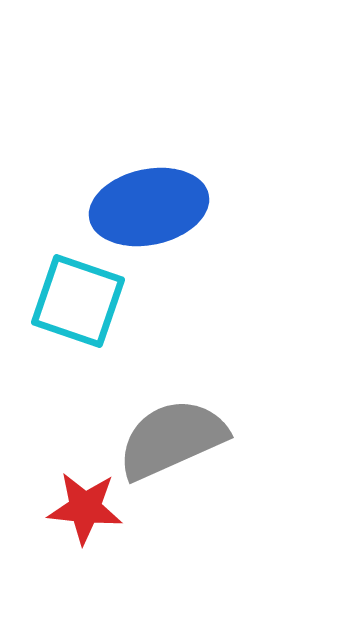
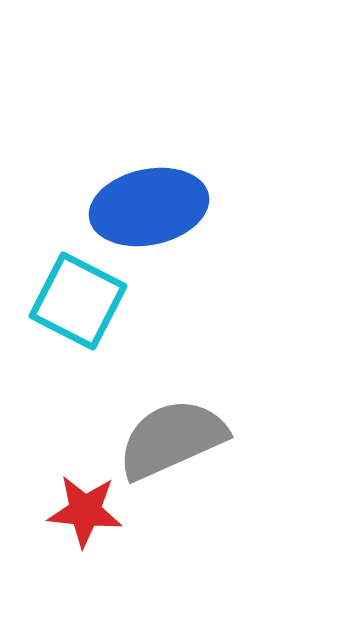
cyan square: rotated 8 degrees clockwise
red star: moved 3 px down
